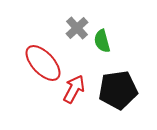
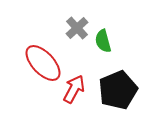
green semicircle: moved 1 px right
black pentagon: rotated 15 degrees counterclockwise
